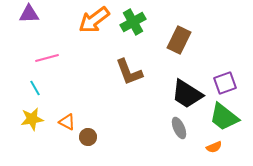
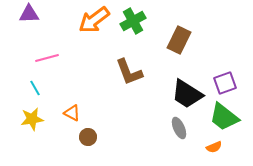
green cross: moved 1 px up
orange triangle: moved 5 px right, 9 px up
